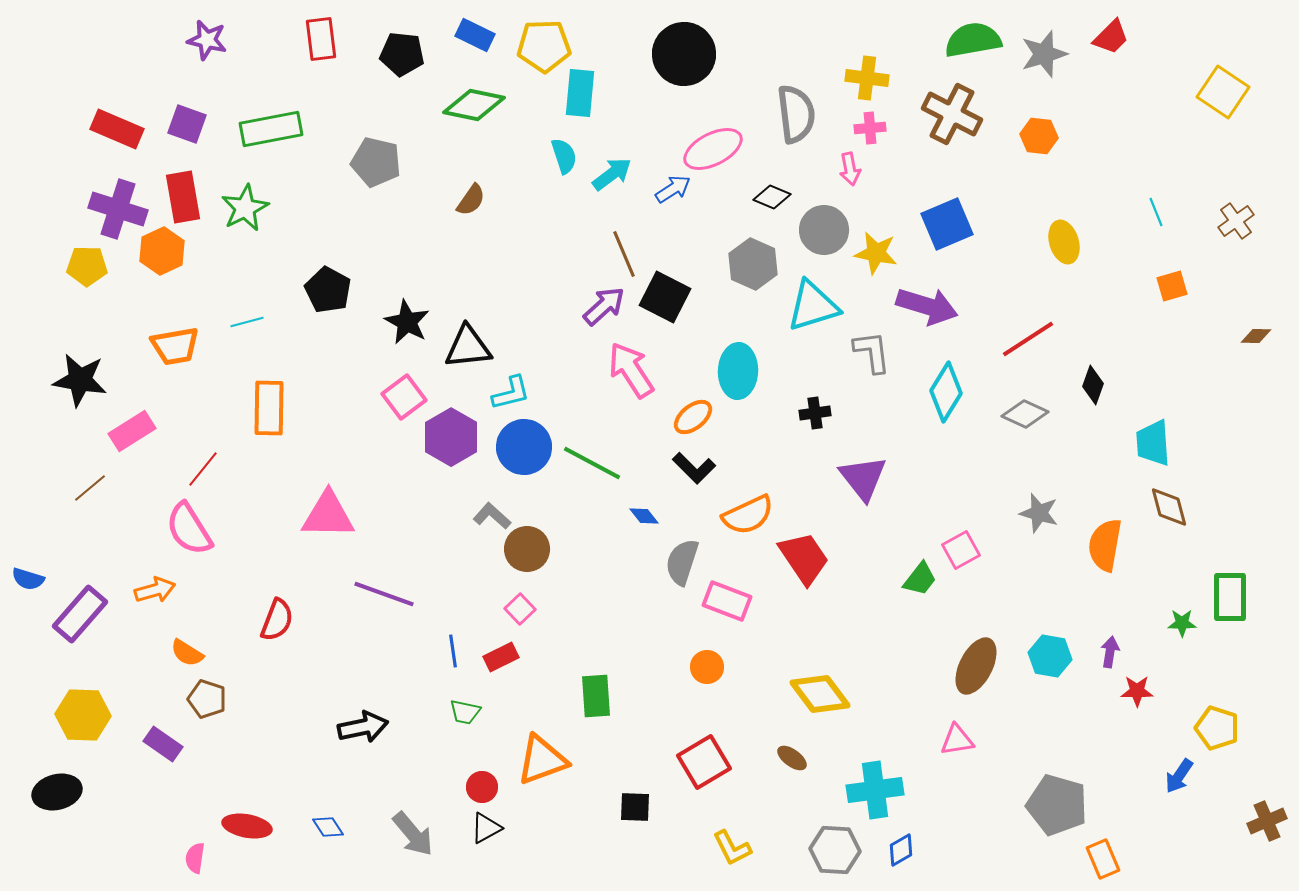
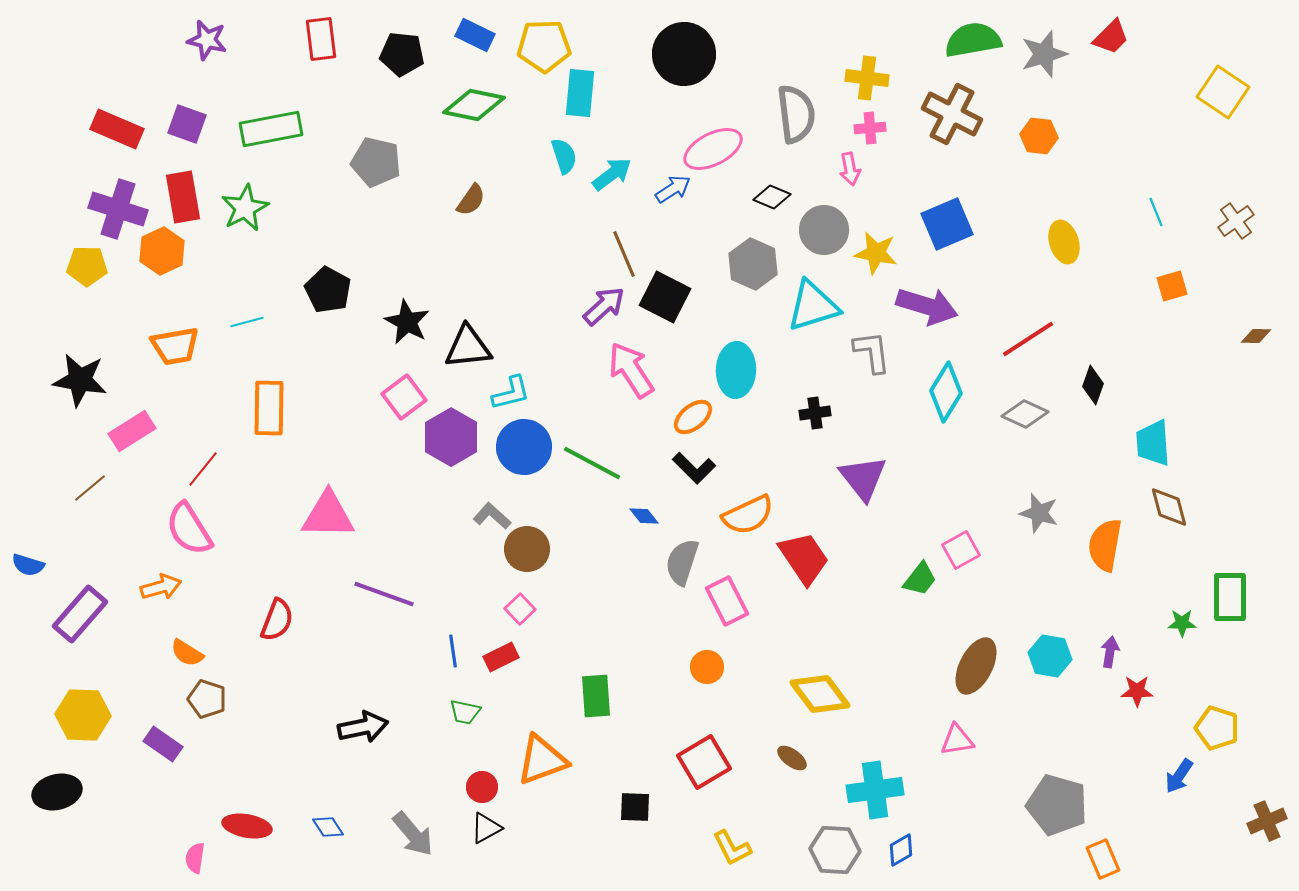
cyan ellipse at (738, 371): moved 2 px left, 1 px up
blue semicircle at (28, 579): moved 14 px up
orange arrow at (155, 590): moved 6 px right, 3 px up
pink rectangle at (727, 601): rotated 42 degrees clockwise
